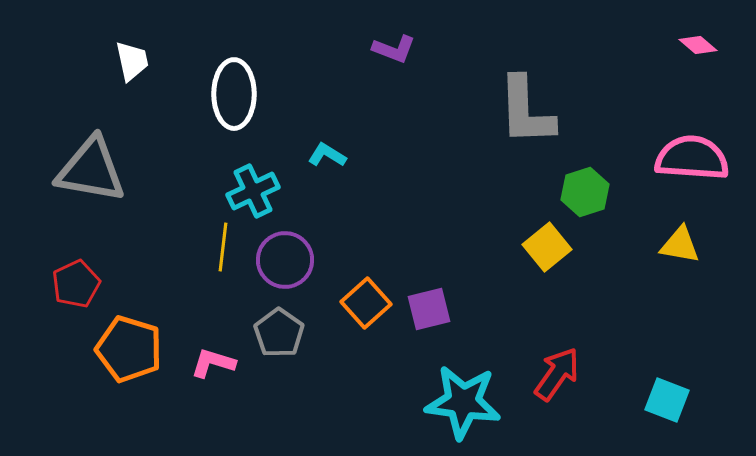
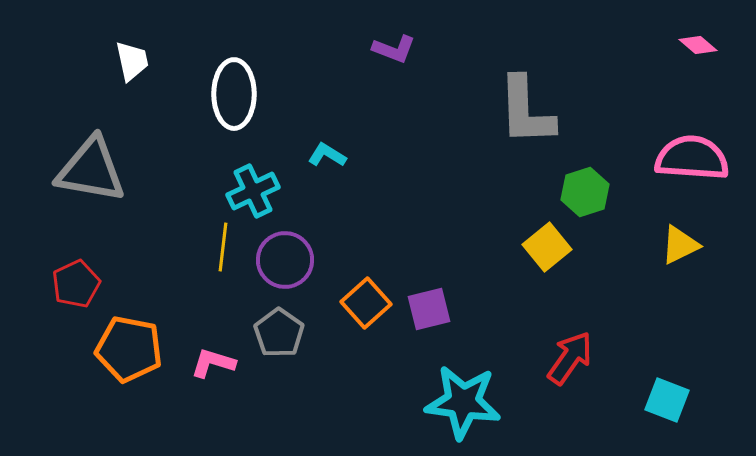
yellow triangle: rotated 36 degrees counterclockwise
orange pentagon: rotated 6 degrees counterclockwise
red arrow: moved 13 px right, 16 px up
